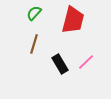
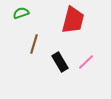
green semicircle: moved 13 px left; rotated 28 degrees clockwise
black rectangle: moved 2 px up
